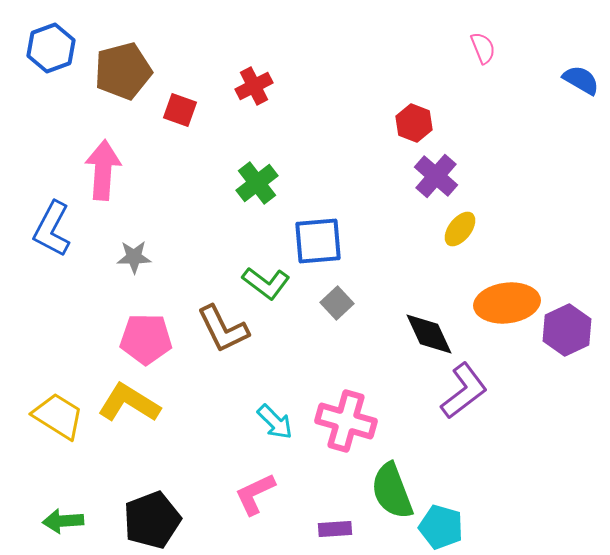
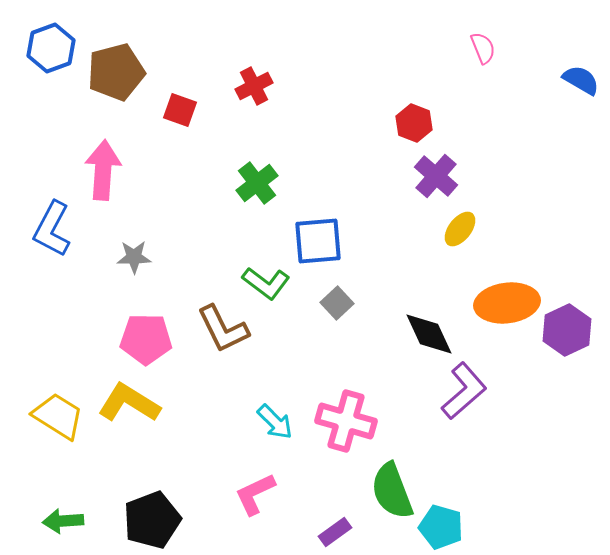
brown pentagon: moved 7 px left, 1 px down
purple L-shape: rotated 4 degrees counterclockwise
purple rectangle: moved 3 px down; rotated 32 degrees counterclockwise
